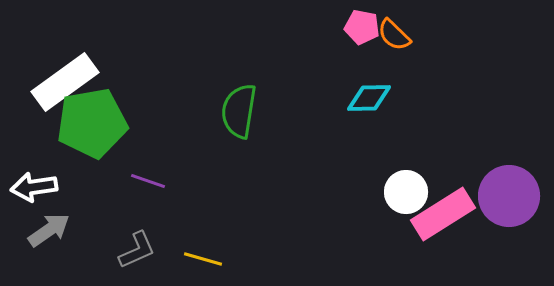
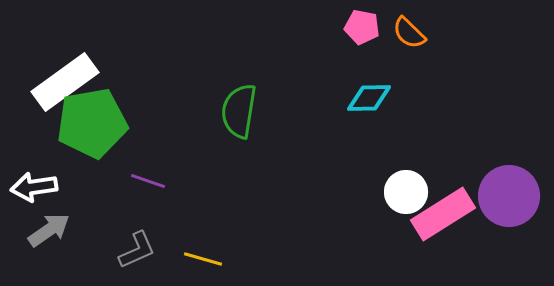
orange semicircle: moved 15 px right, 2 px up
